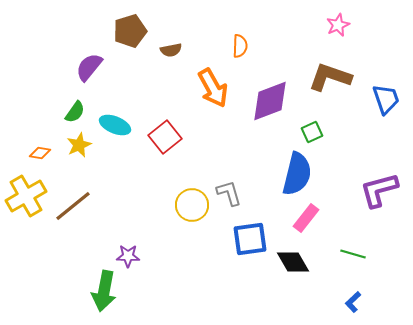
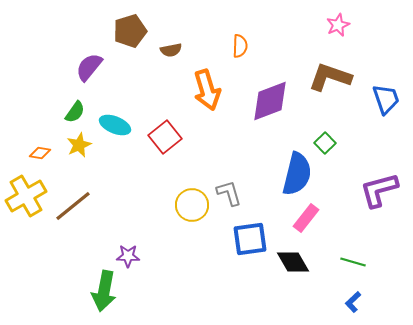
orange arrow: moved 6 px left, 2 px down; rotated 12 degrees clockwise
green square: moved 13 px right, 11 px down; rotated 20 degrees counterclockwise
green line: moved 8 px down
